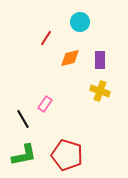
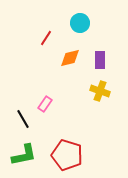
cyan circle: moved 1 px down
